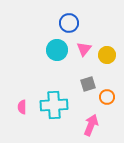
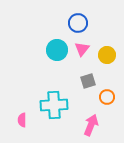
blue circle: moved 9 px right
pink triangle: moved 2 px left
gray square: moved 3 px up
pink semicircle: moved 13 px down
